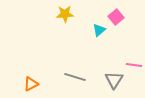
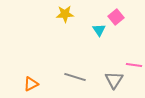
cyan triangle: rotated 24 degrees counterclockwise
